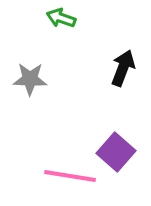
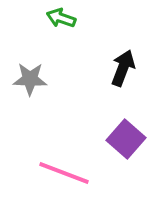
purple square: moved 10 px right, 13 px up
pink line: moved 6 px left, 3 px up; rotated 12 degrees clockwise
